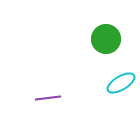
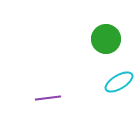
cyan ellipse: moved 2 px left, 1 px up
